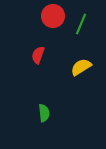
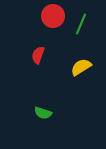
green semicircle: moved 1 px left; rotated 114 degrees clockwise
